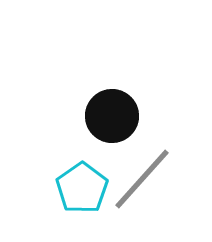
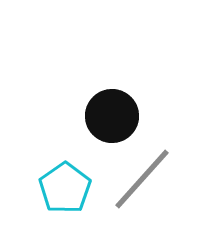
cyan pentagon: moved 17 px left
